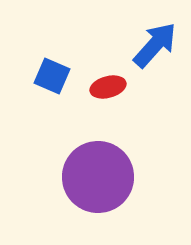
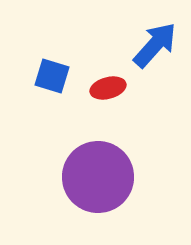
blue square: rotated 6 degrees counterclockwise
red ellipse: moved 1 px down
